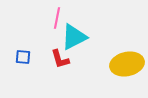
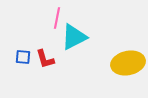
red L-shape: moved 15 px left
yellow ellipse: moved 1 px right, 1 px up
